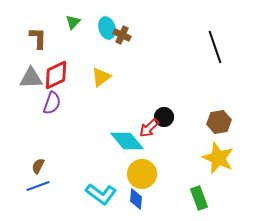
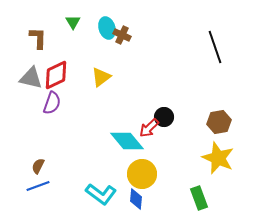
green triangle: rotated 14 degrees counterclockwise
gray triangle: rotated 15 degrees clockwise
